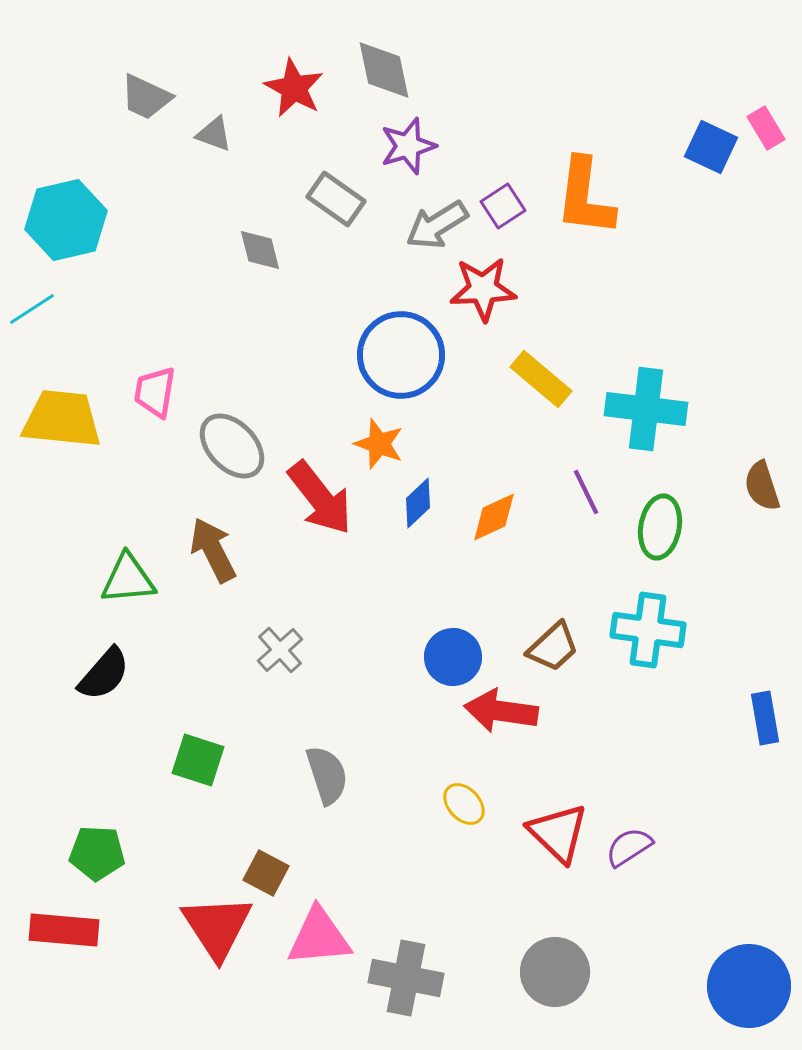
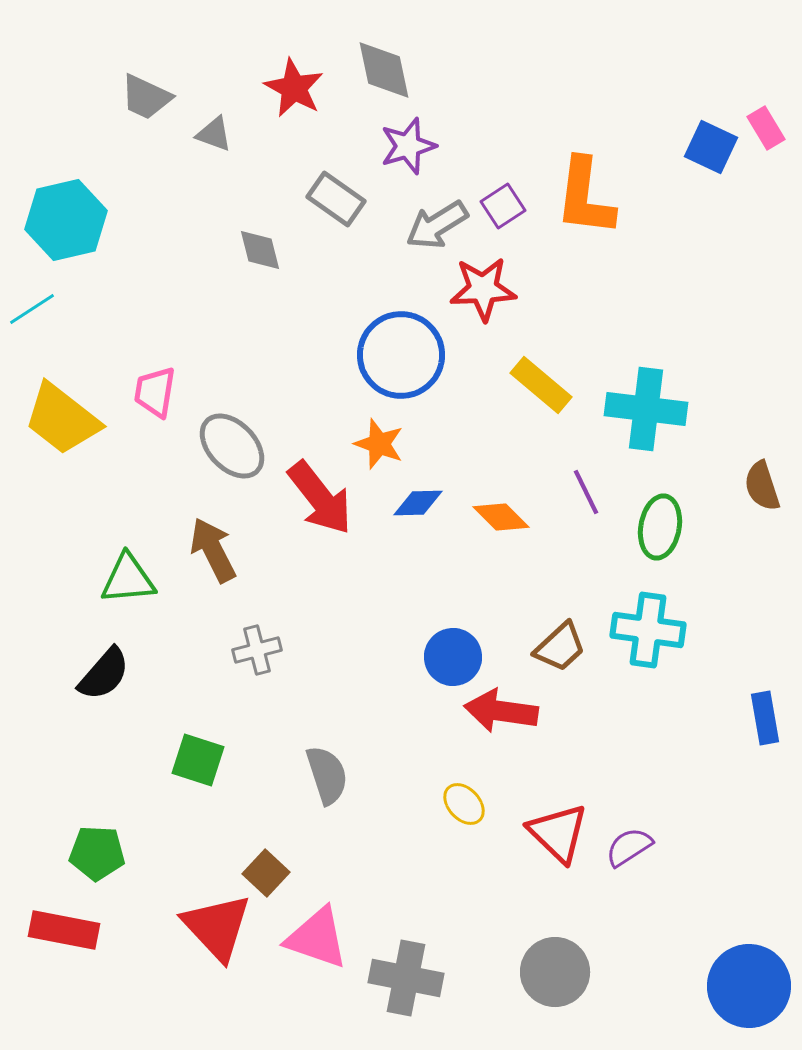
yellow rectangle at (541, 379): moved 6 px down
yellow trapezoid at (62, 419): rotated 148 degrees counterclockwise
blue diamond at (418, 503): rotated 42 degrees clockwise
orange diamond at (494, 517): moved 7 px right; rotated 70 degrees clockwise
brown trapezoid at (553, 647): moved 7 px right
gray cross at (280, 650): moved 23 px left; rotated 27 degrees clockwise
brown square at (266, 873): rotated 15 degrees clockwise
red triangle at (217, 927): rotated 10 degrees counterclockwise
red rectangle at (64, 930): rotated 6 degrees clockwise
pink triangle at (319, 937): moved 2 px left, 1 px down; rotated 24 degrees clockwise
